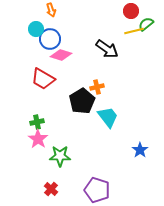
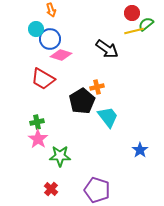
red circle: moved 1 px right, 2 px down
